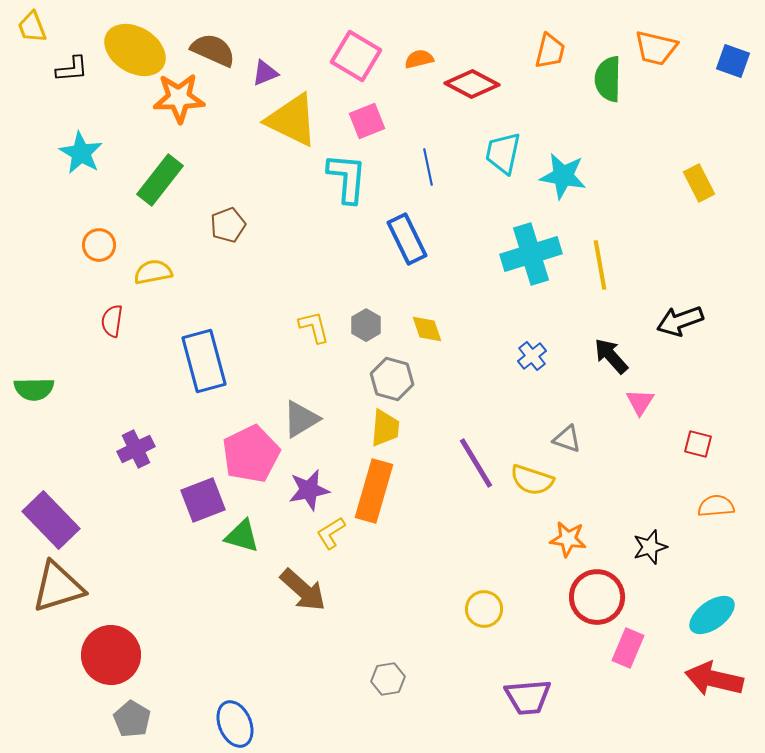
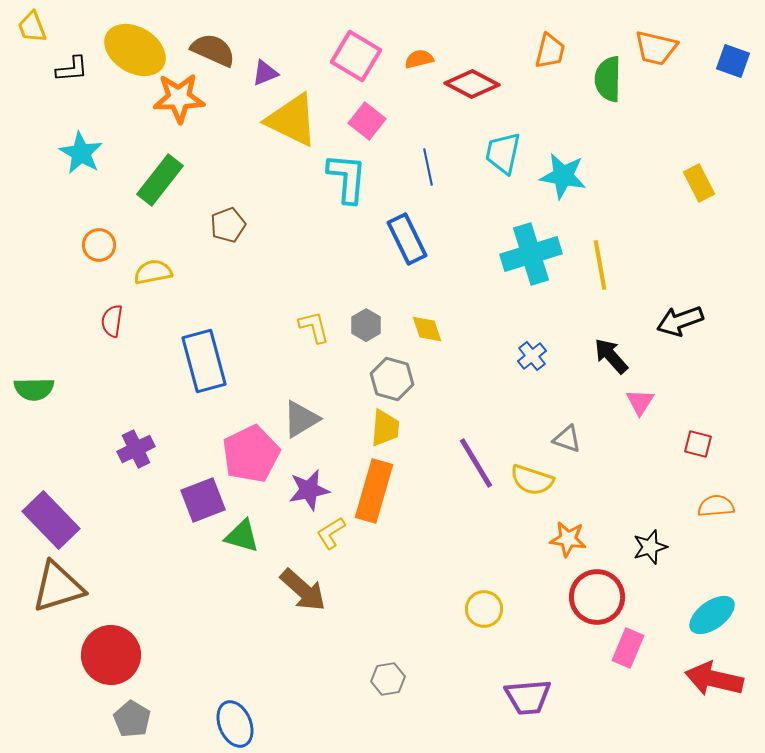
pink square at (367, 121): rotated 30 degrees counterclockwise
